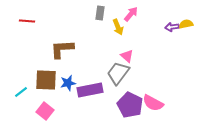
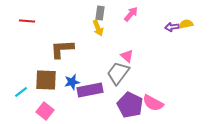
yellow arrow: moved 20 px left, 1 px down
blue star: moved 4 px right, 1 px up
